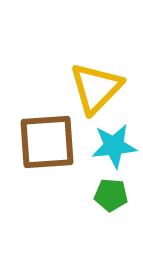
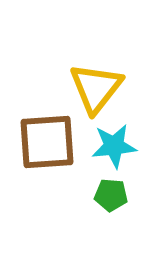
yellow triangle: rotated 6 degrees counterclockwise
